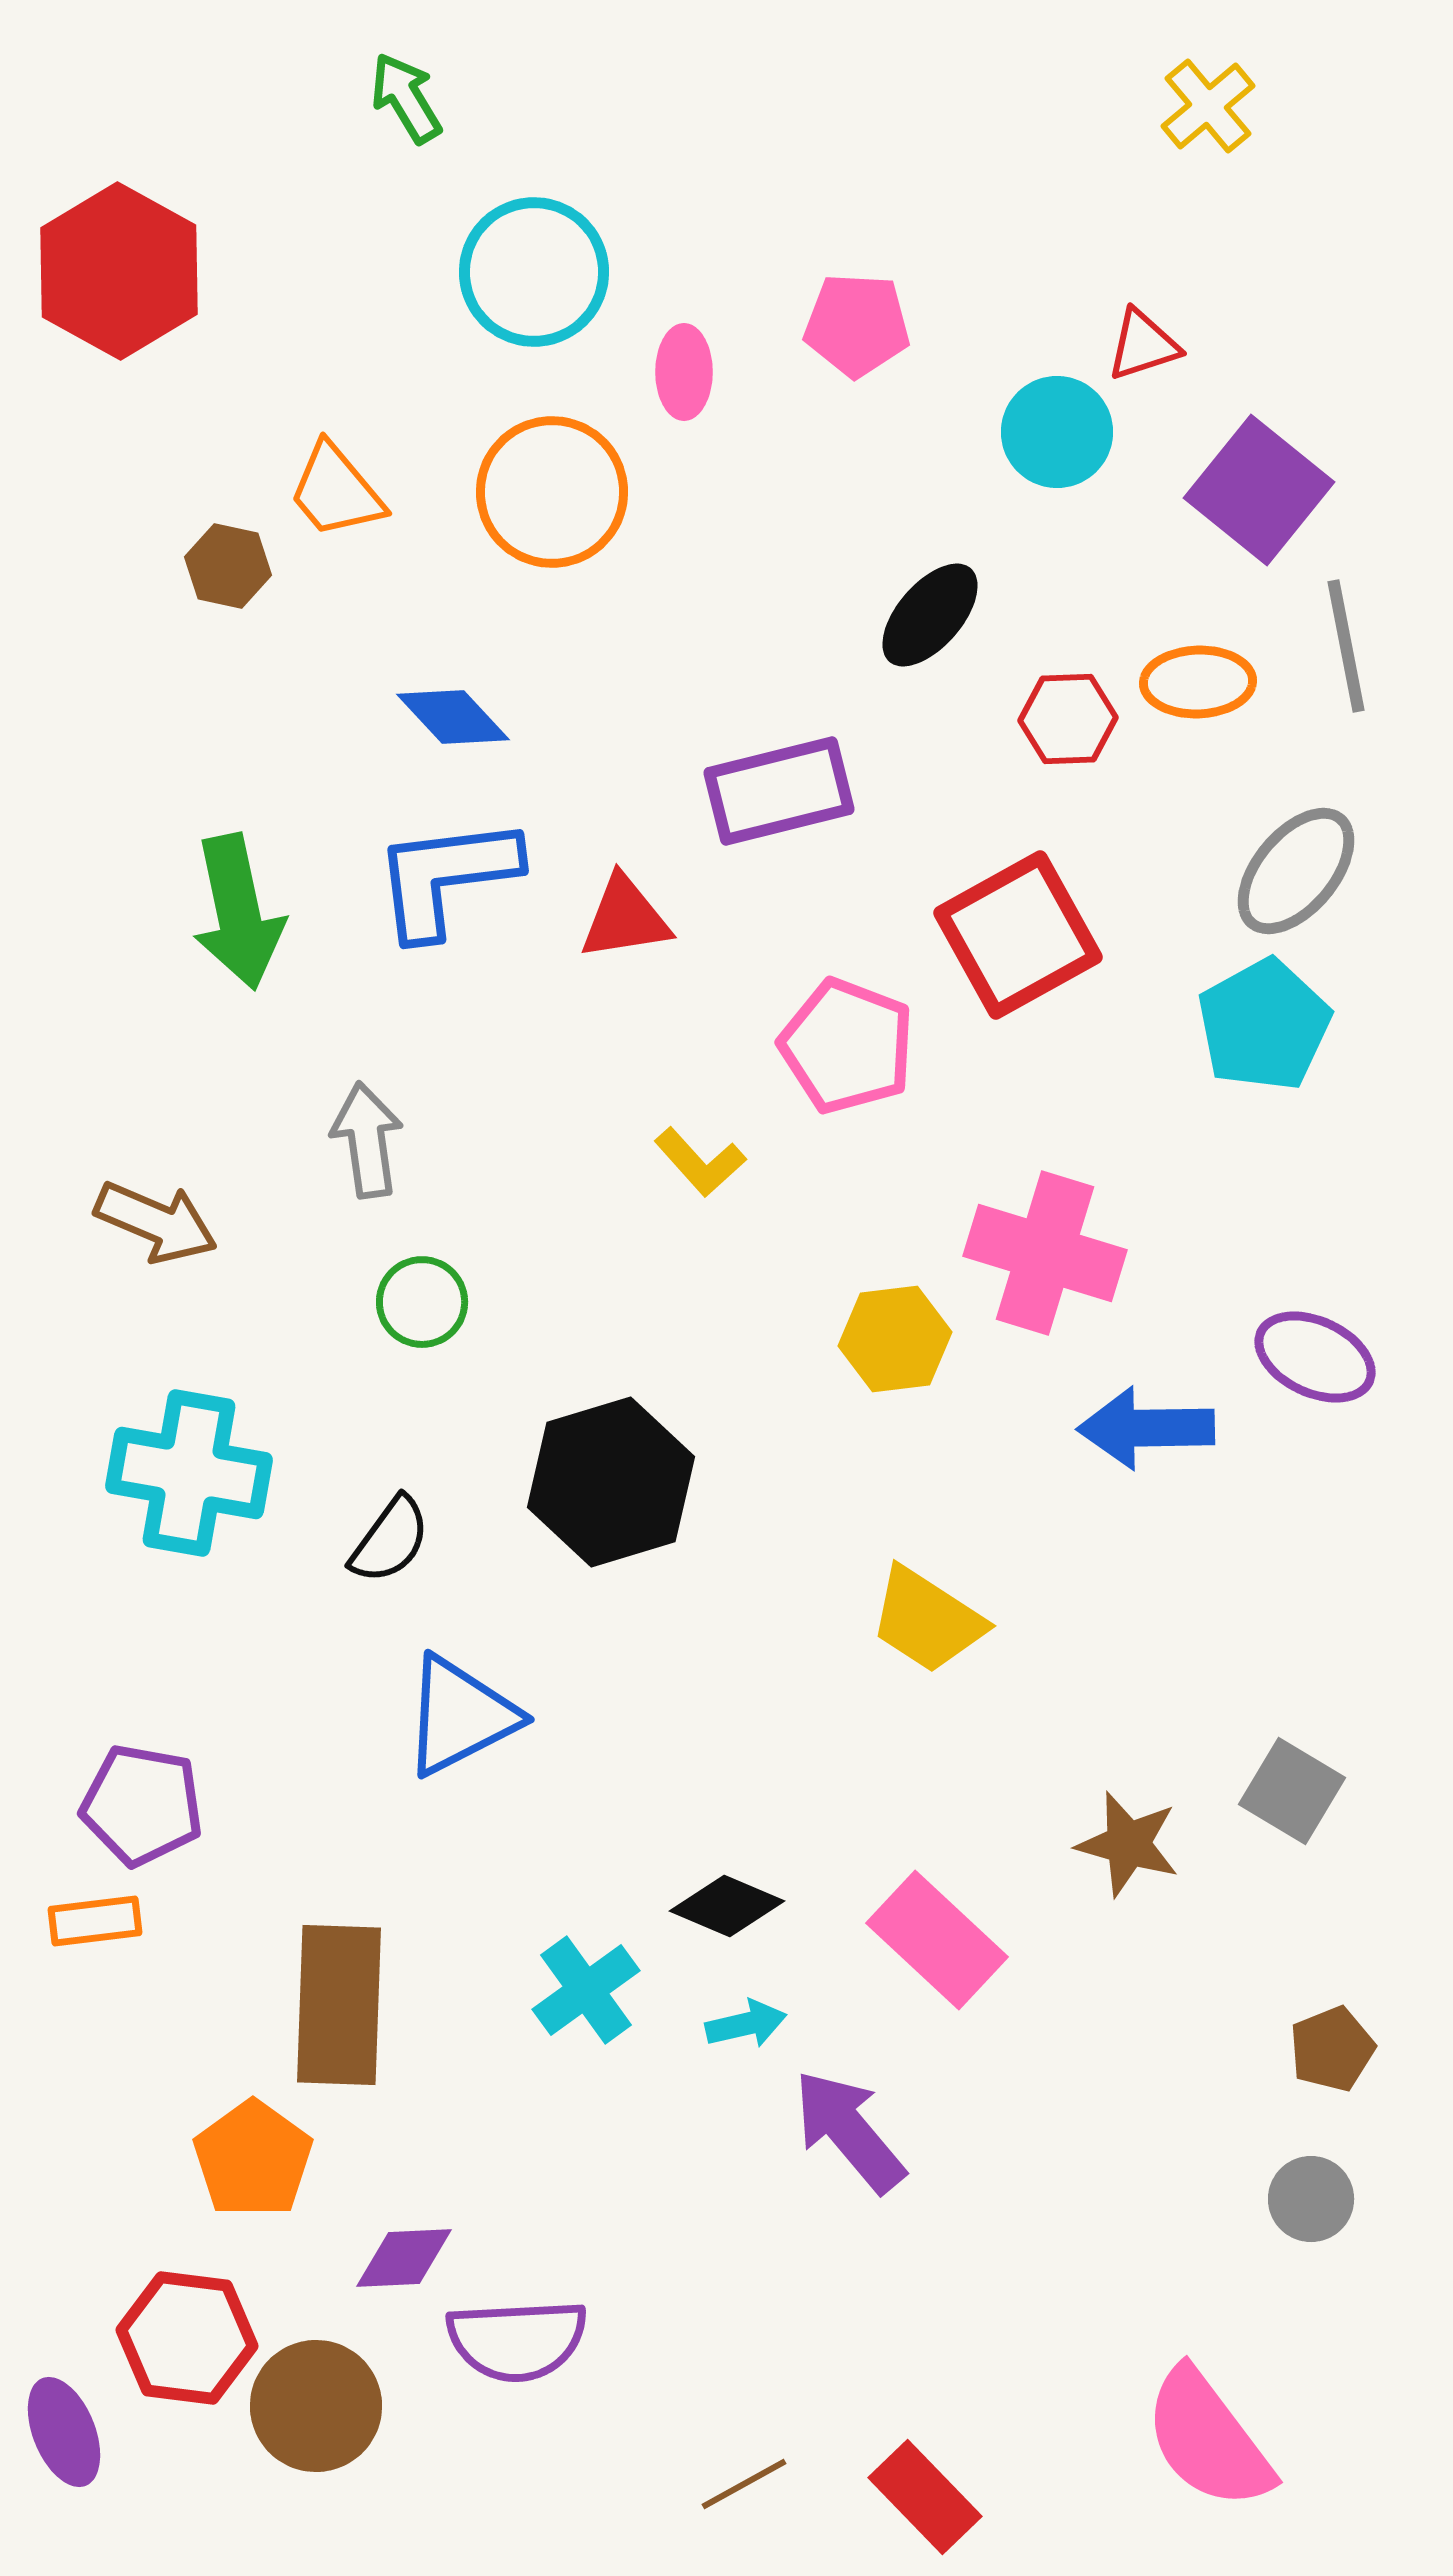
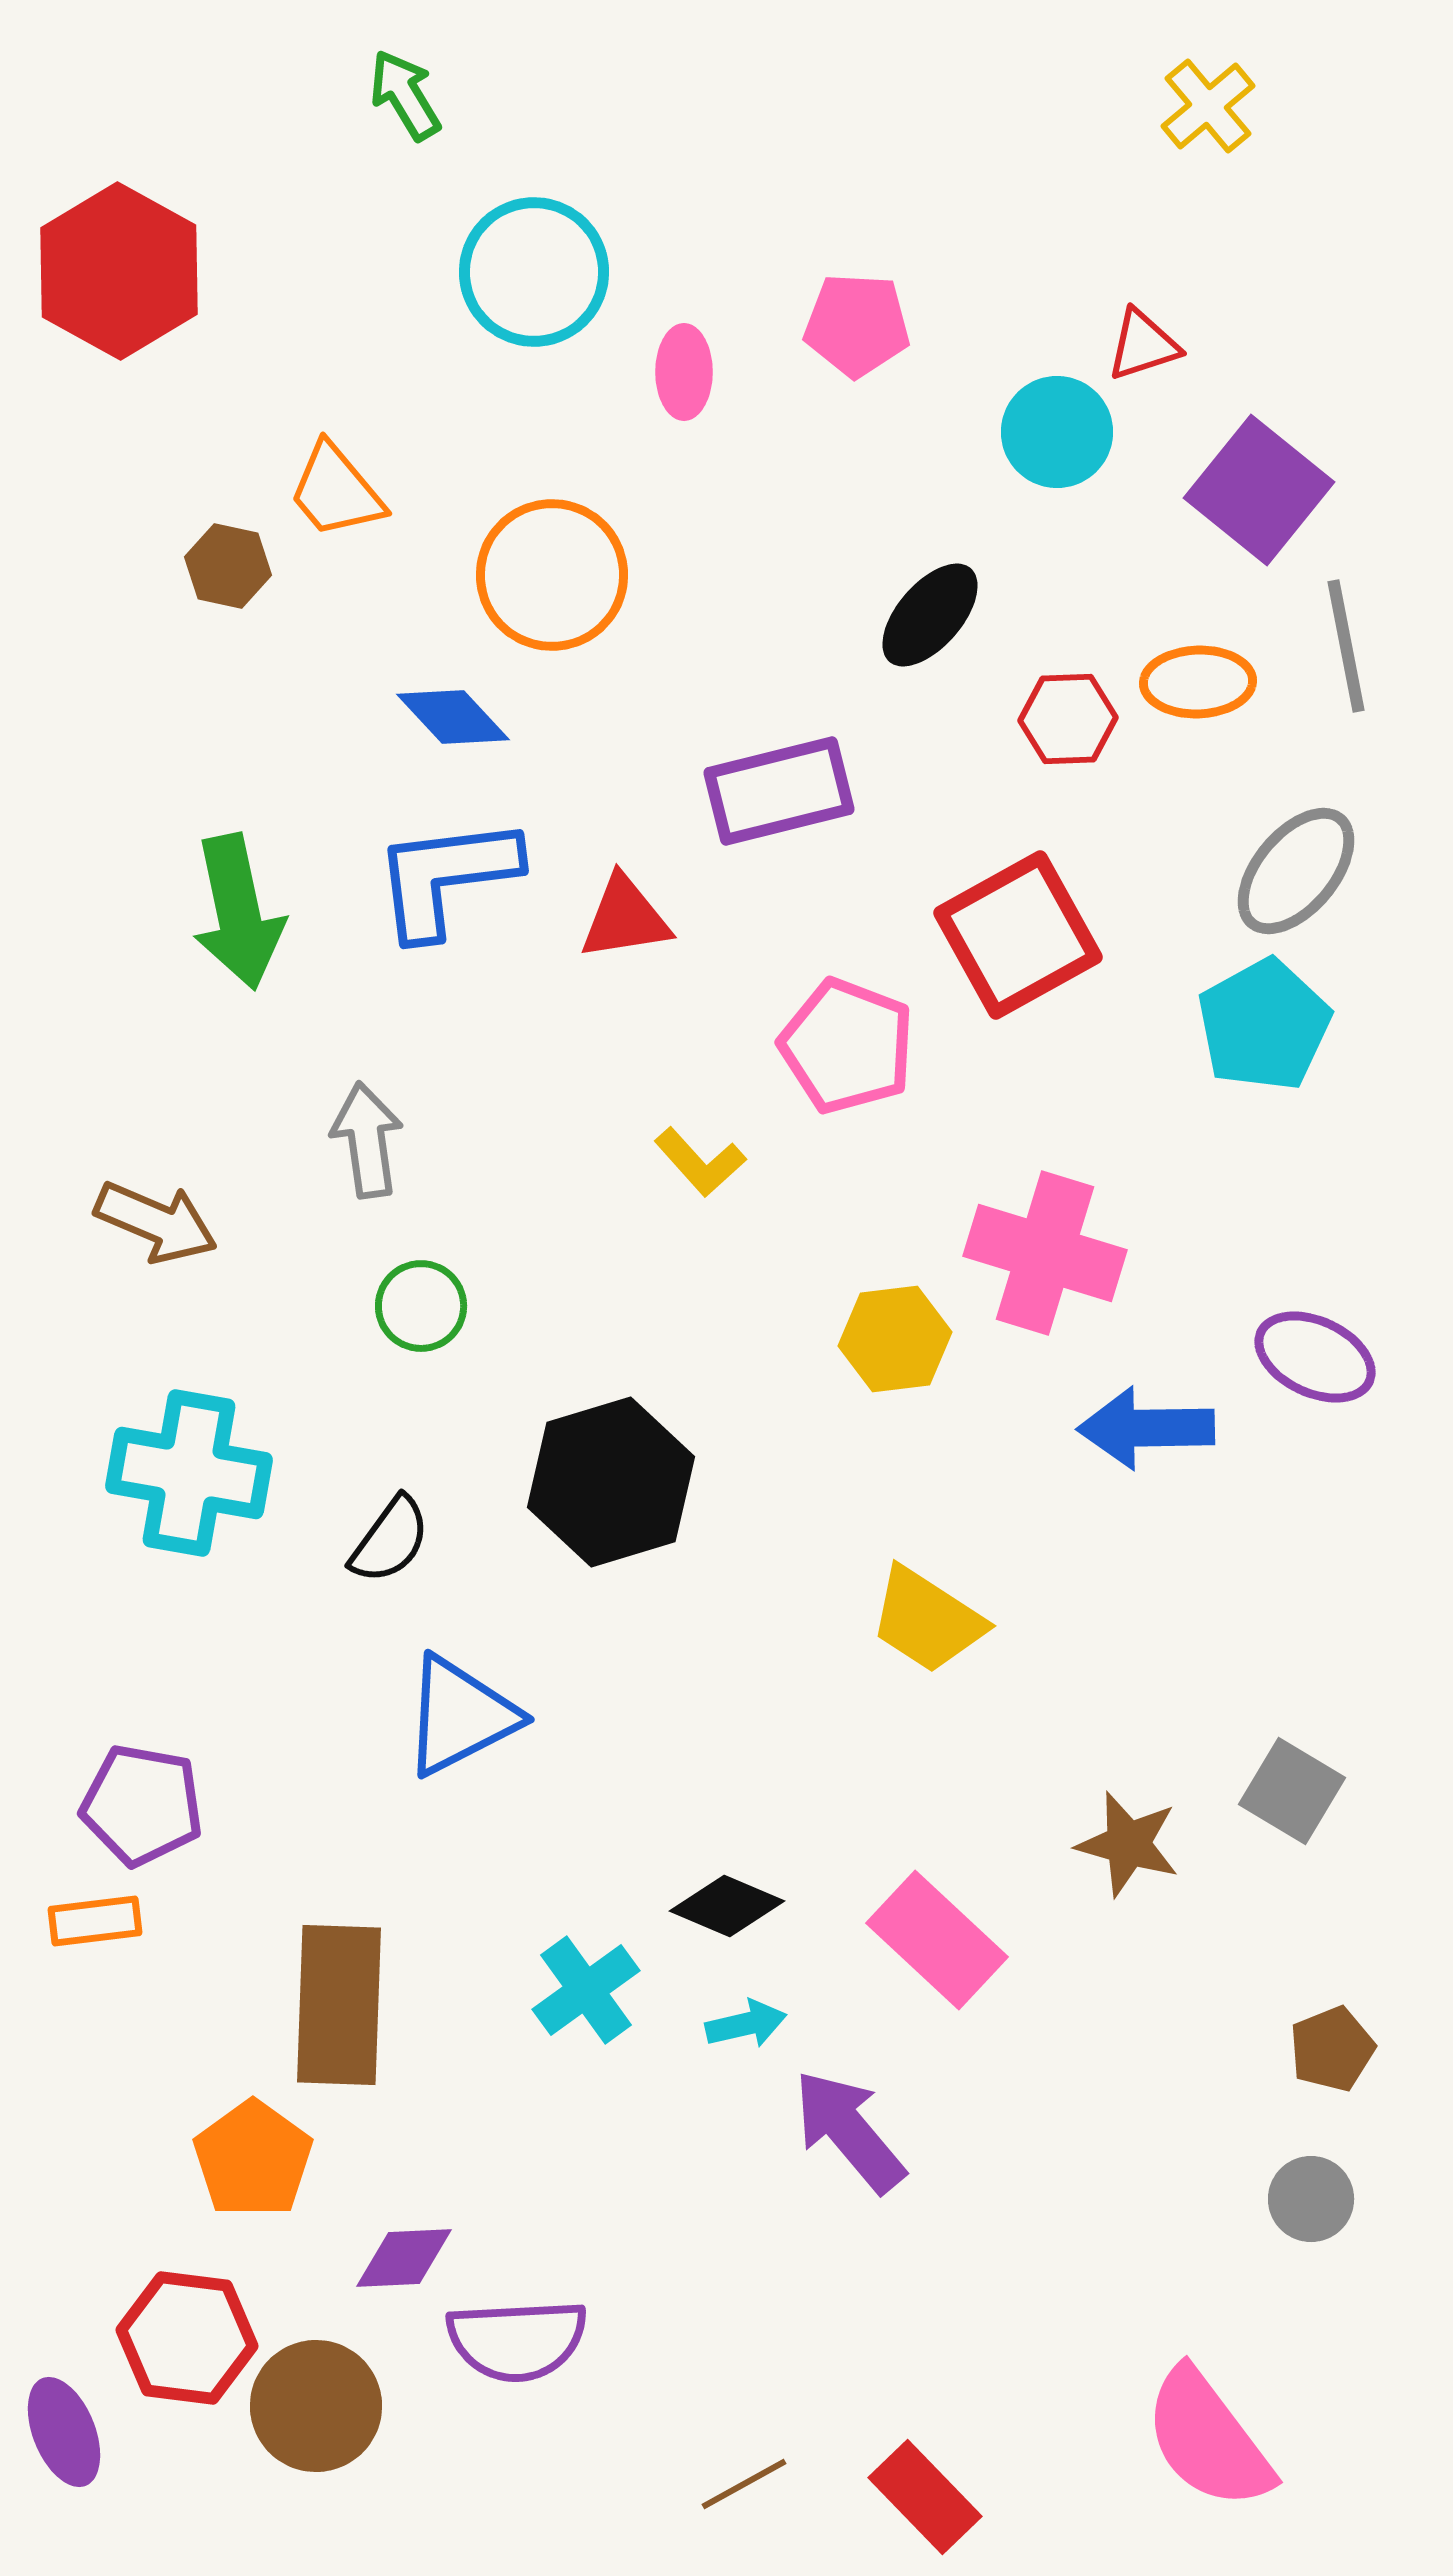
green arrow at (406, 98): moved 1 px left, 3 px up
orange circle at (552, 492): moved 83 px down
green circle at (422, 1302): moved 1 px left, 4 px down
